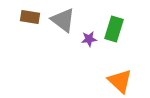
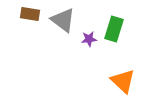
brown rectangle: moved 3 px up
orange triangle: moved 3 px right
